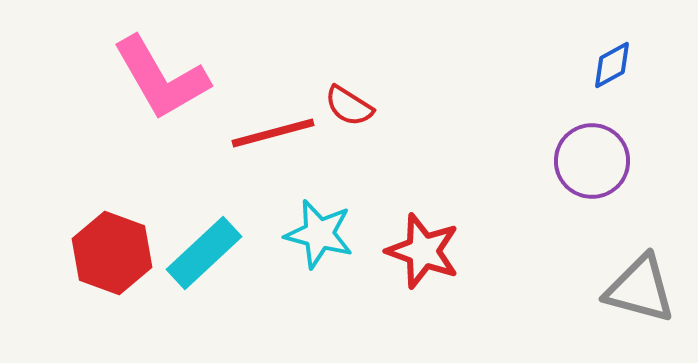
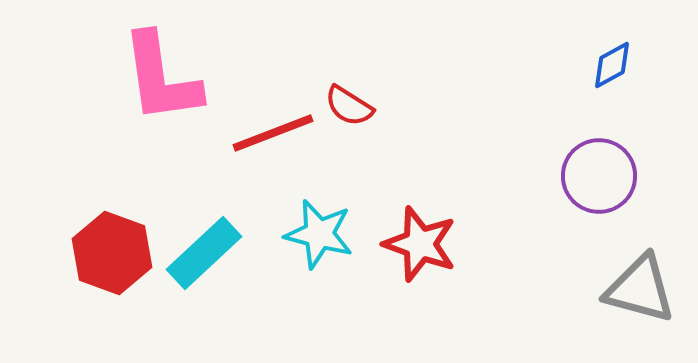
pink L-shape: rotated 22 degrees clockwise
red line: rotated 6 degrees counterclockwise
purple circle: moved 7 px right, 15 px down
red star: moved 3 px left, 7 px up
